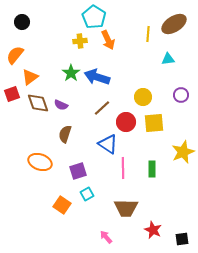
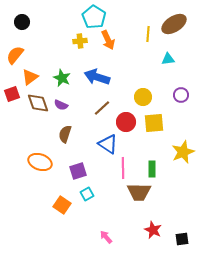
green star: moved 9 px left, 5 px down; rotated 12 degrees counterclockwise
brown trapezoid: moved 13 px right, 16 px up
